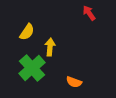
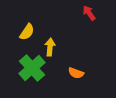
orange semicircle: moved 2 px right, 9 px up
